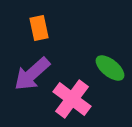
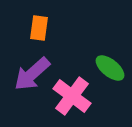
orange rectangle: rotated 20 degrees clockwise
pink cross: moved 3 px up
